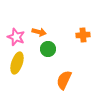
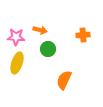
orange arrow: moved 1 px right, 2 px up
pink star: rotated 18 degrees counterclockwise
